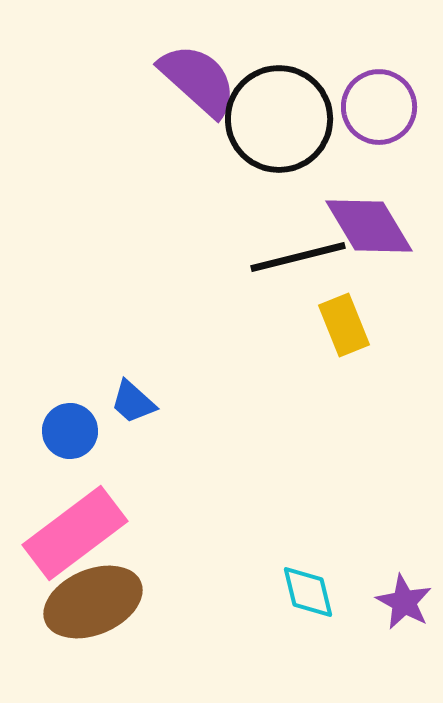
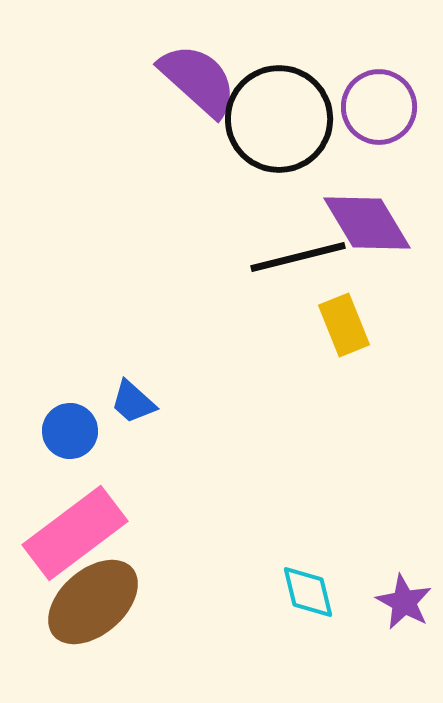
purple diamond: moved 2 px left, 3 px up
brown ellipse: rotated 18 degrees counterclockwise
